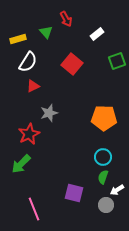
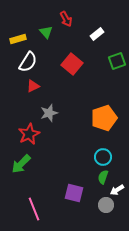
orange pentagon: rotated 20 degrees counterclockwise
